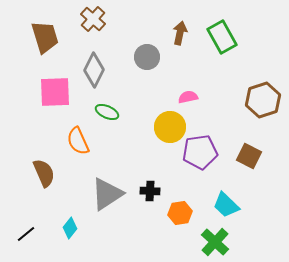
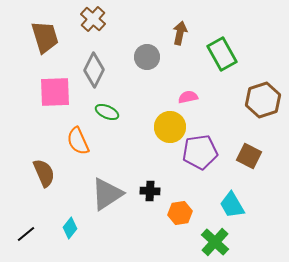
green rectangle: moved 17 px down
cyan trapezoid: moved 6 px right; rotated 16 degrees clockwise
